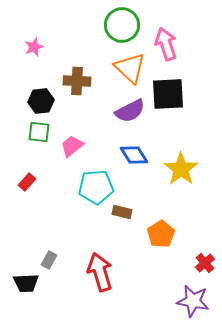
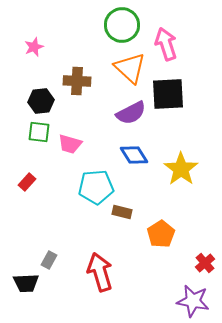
purple semicircle: moved 1 px right, 2 px down
pink trapezoid: moved 2 px left, 2 px up; rotated 125 degrees counterclockwise
